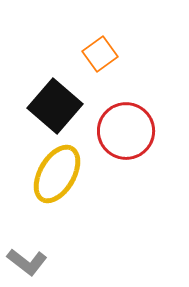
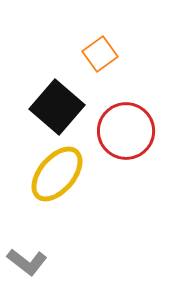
black square: moved 2 px right, 1 px down
yellow ellipse: rotated 10 degrees clockwise
